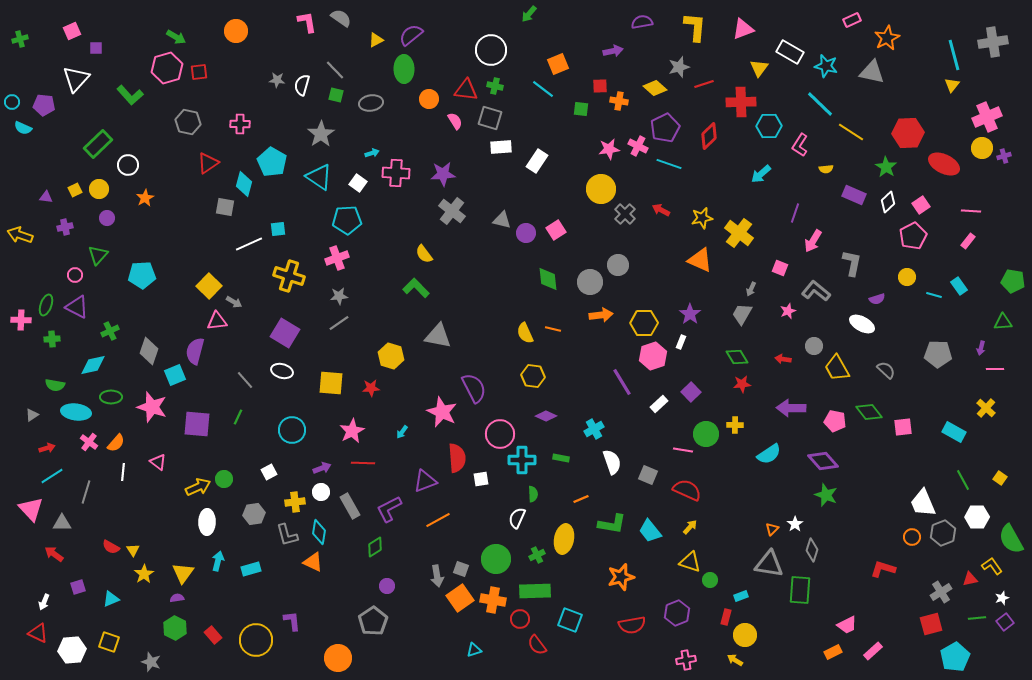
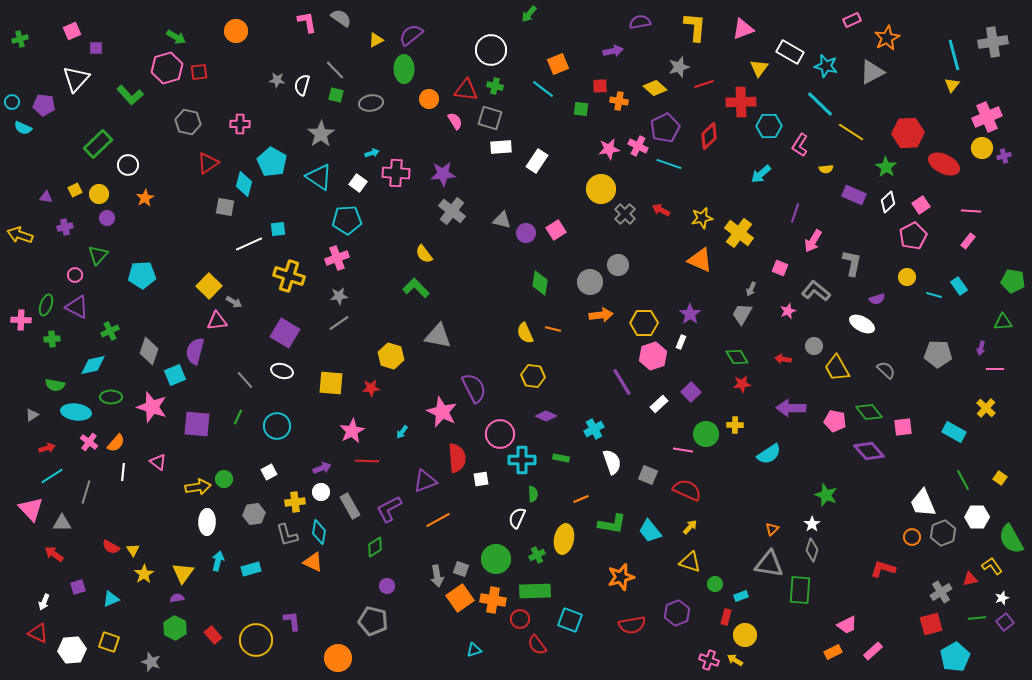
purple semicircle at (642, 22): moved 2 px left
gray triangle at (872, 72): rotated 40 degrees counterclockwise
yellow circle at (99, 189): moved 5 px down
green diamond at (548, 279): moved 8 px left, 4 px down; rotated 15 degrees clockwise
cyan circle at (292, 430): moved 15 px left, 4 px up
purple diamond at (823, 461): moved 46 px right, 10 px up
red line at (363, 463): moved 4 px right, 2 px up
yellow arrow at (198, 487): rotated 15 degrees clockwise
white star at (795, 524): moved 17 px right
green circle at (710, 580): moved 5 px right, 4 px down
gray pentagon at (373, 621): rotated 24 degrees counterclockwise
pink cross at (686, 660): moved 23 px right; rotated 30 degrees clockwise
